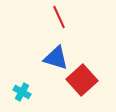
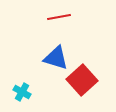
red line: rotated 75 degrees counterclockwise
